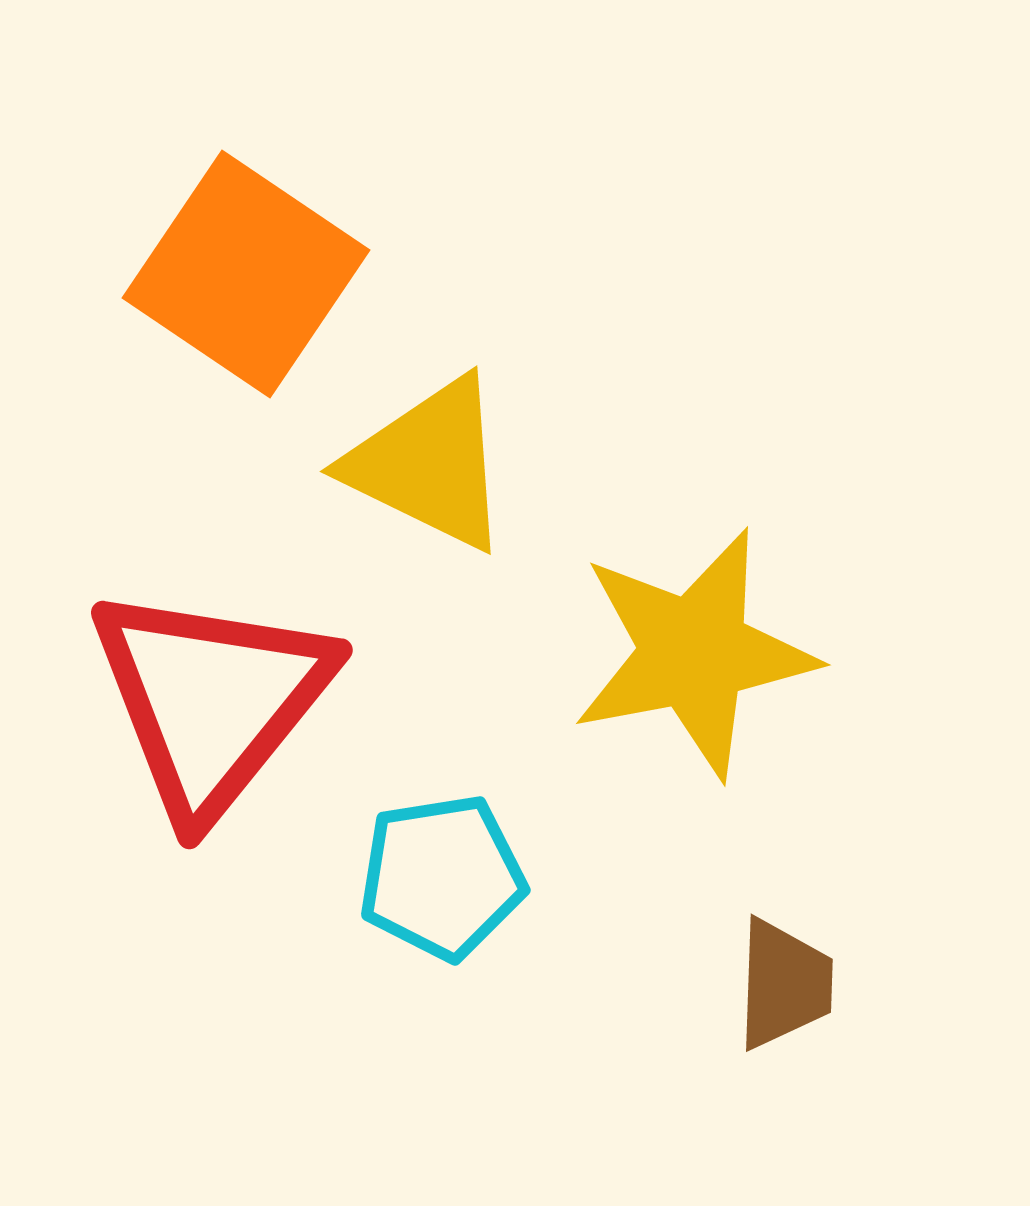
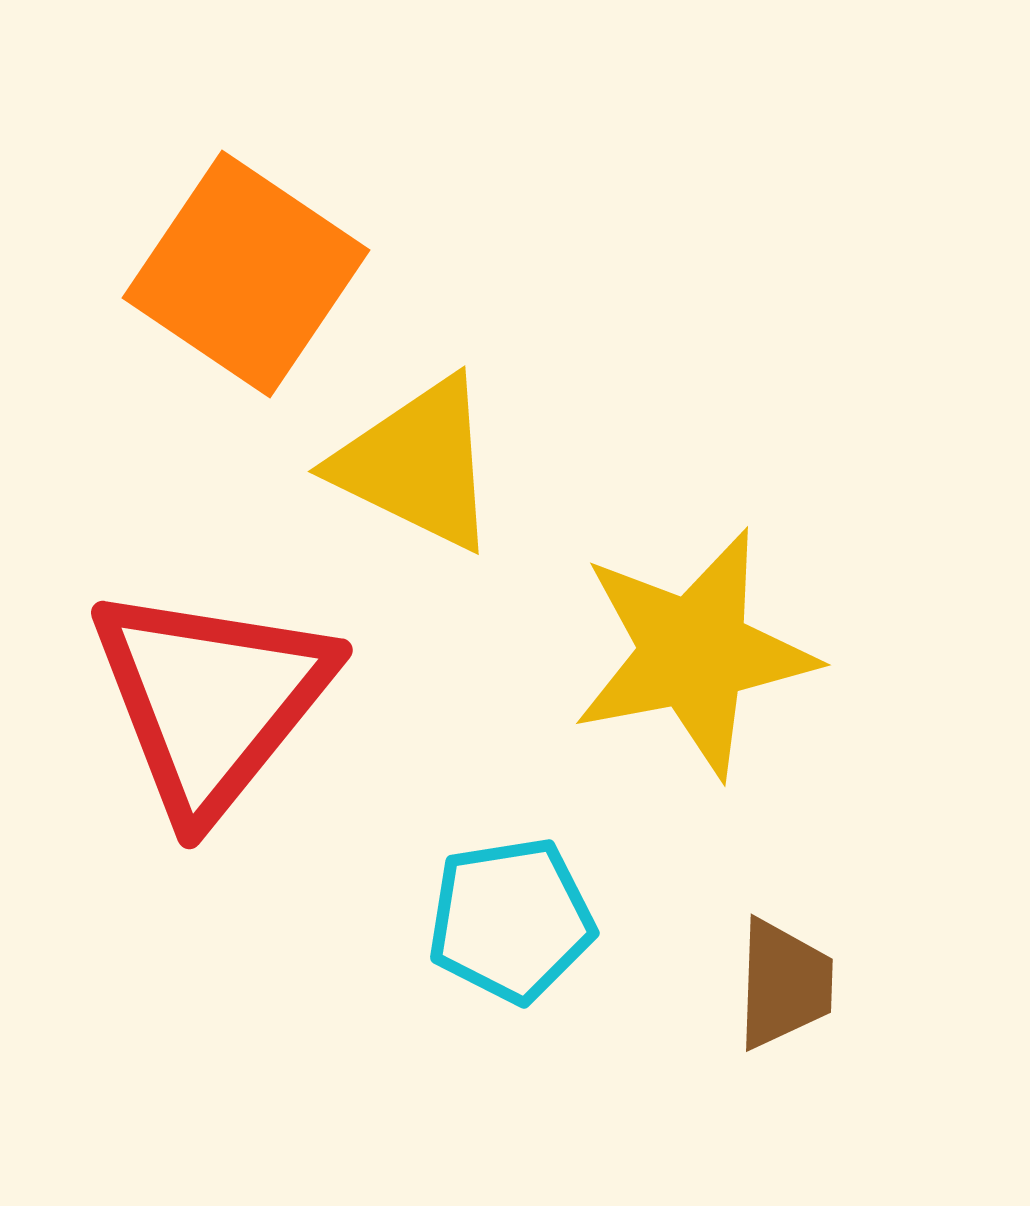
yellow triangle: moved 12 px left
cyan pentagon: moved 69 px right, 43 px down
